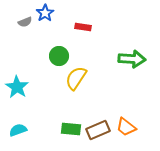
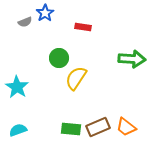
green circle: moved 2 px down
brown rectangle: moved 3 px up
